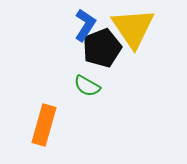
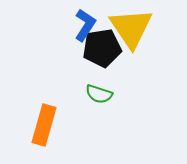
yellow triangle: moved 2 px left
black pentagon: rotated 12 degrees clockwise
green semicircle: moved 12 px right, 8 px down; rotated 12 degrees counterclockwise
